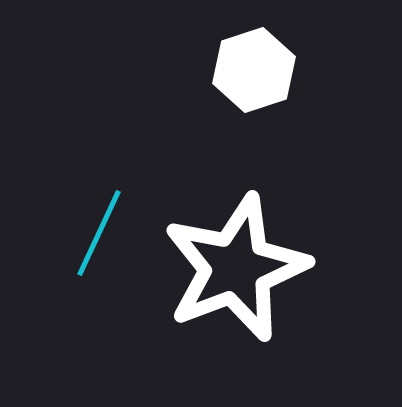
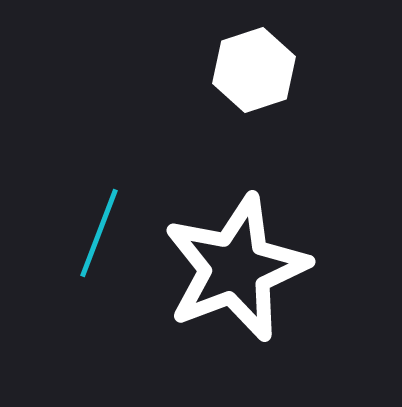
cyan line: rotated 4 degrees counterclockwise
